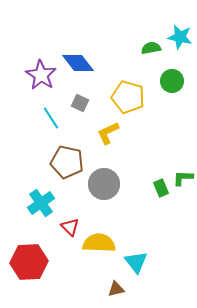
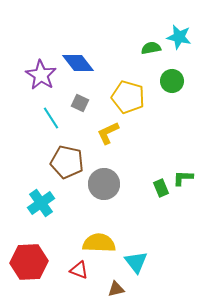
cyan star: moved 1 px left
red triangle: moved 9 px right, 43 px down; rotated 24 degrees counterclockwise
